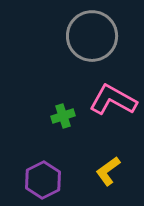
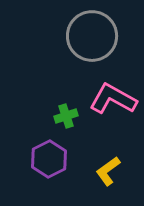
pink L-shape: moved 1 px up
green cross: moved 3 px right
purple hexagon: moved 6 px right, 21 px up
